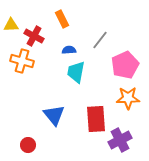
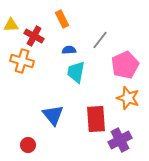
orange star: rotated 20 degrees clockwise
blue triangle: moved 1 px left
